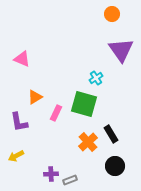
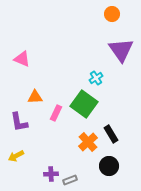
orange triangle: rotated 28 degrees clockwise
green square: rotated 20 degrees clockwise
black circle: moved 6 px left
